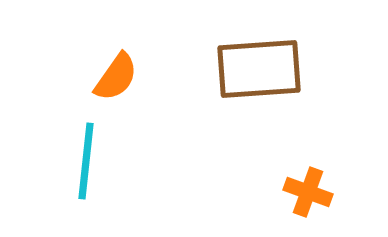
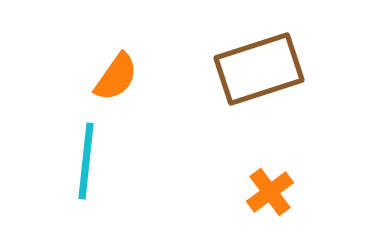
brown rectangle: rotated 14 degrees counterclockwise
orange cross: moved 38 px left; rotated 33 degrees clockwise
